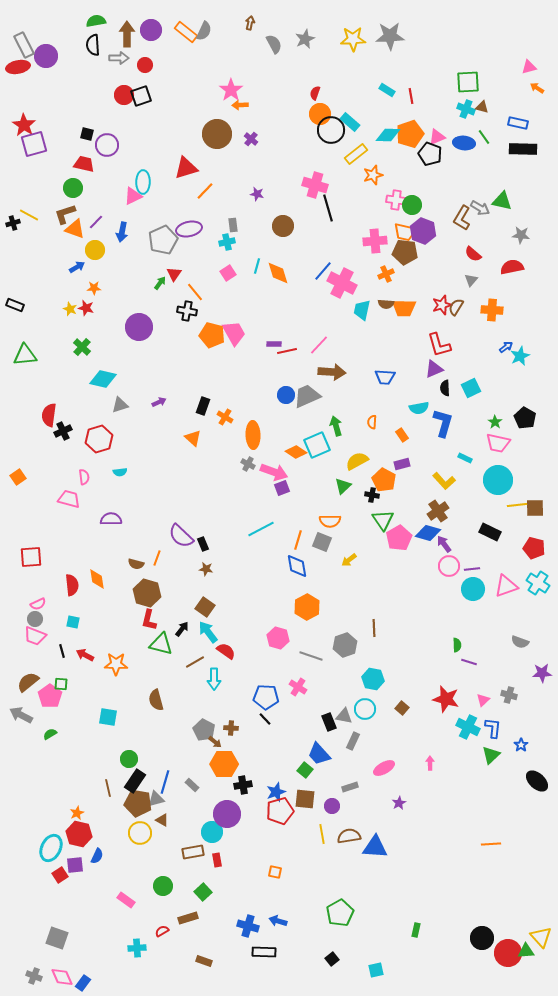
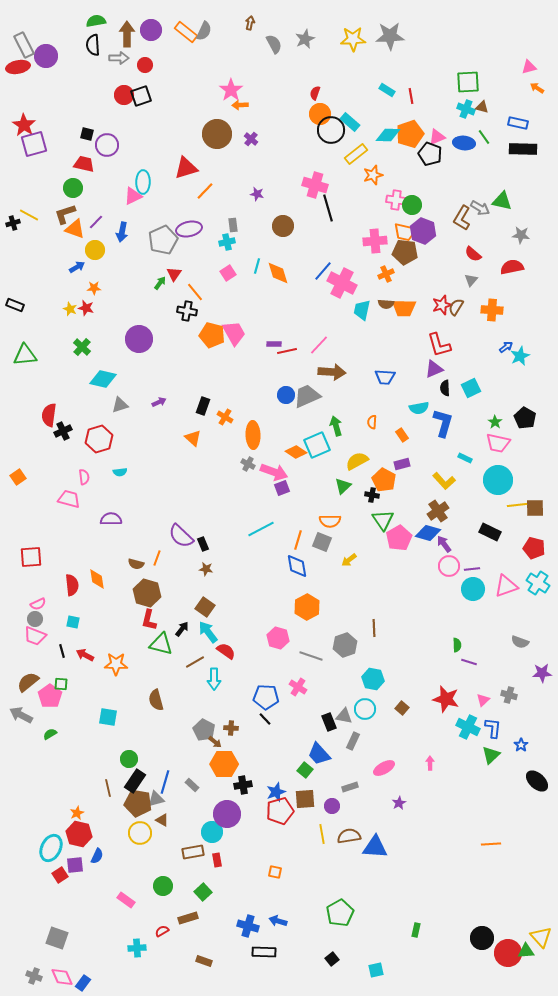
purple circle at (139, 327): moved 12 px down
brown square at (305, 799): rotated 10 degrees counterclockwise
